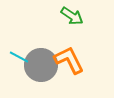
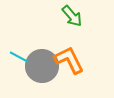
green arrow: rotated 15 degrees clockwise
gray circle: moved 1 px right, 1 px down
